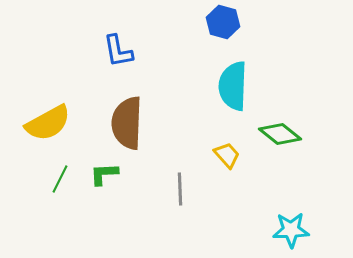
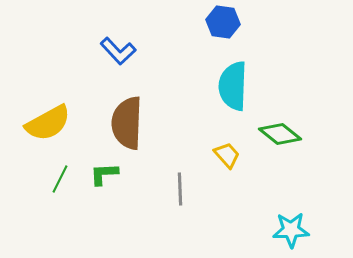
blue hexagon: rotated 8 degrees counterclockwise
blue L-shape: rotated 33 degrees counterclockwise
